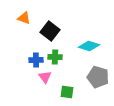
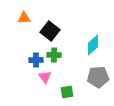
orange triangle: rotated 24 degrees counterclockwise
cyan diamond: moved 4 px right, 1 px up; rotated 60 degrees counterclockwise
green cross: moved 1 px left, 2 px up
gray pentagon: rotated 20 degrees counterclockwise
green square: rotated 16 degrees counterclockwise
